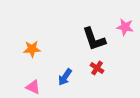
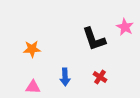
pink star: rotated 18 degrees clockwise
red cross: moved 3 px right, 9 px down
blue arrow: rotated 36 degrees counterclockwise
pink triangle: rotated 21 degrees counterclockwise
